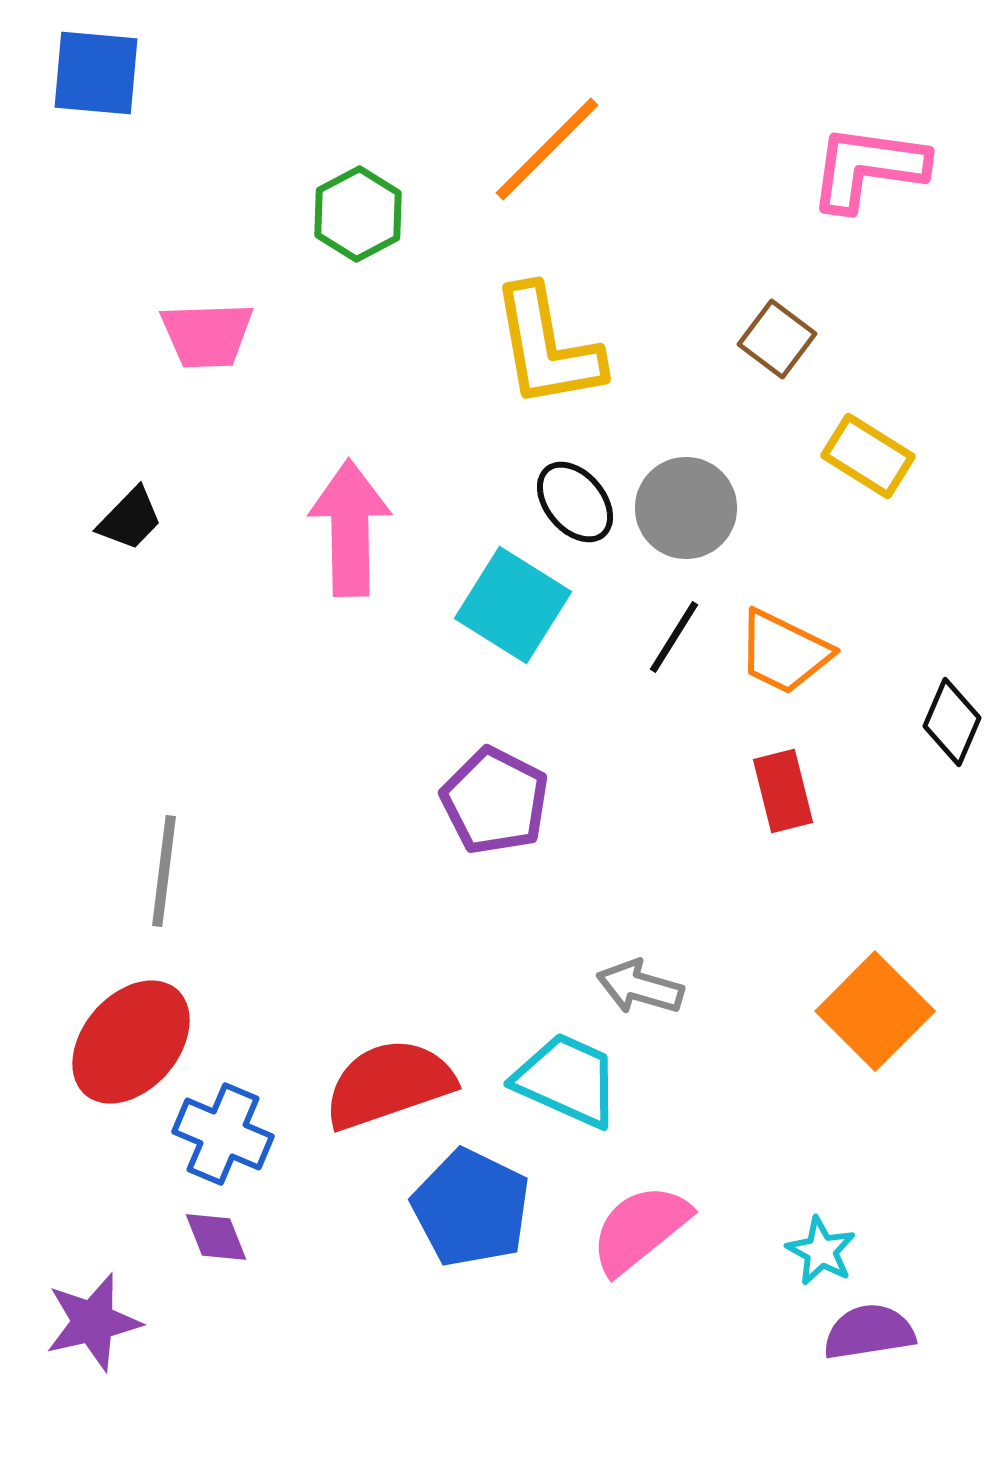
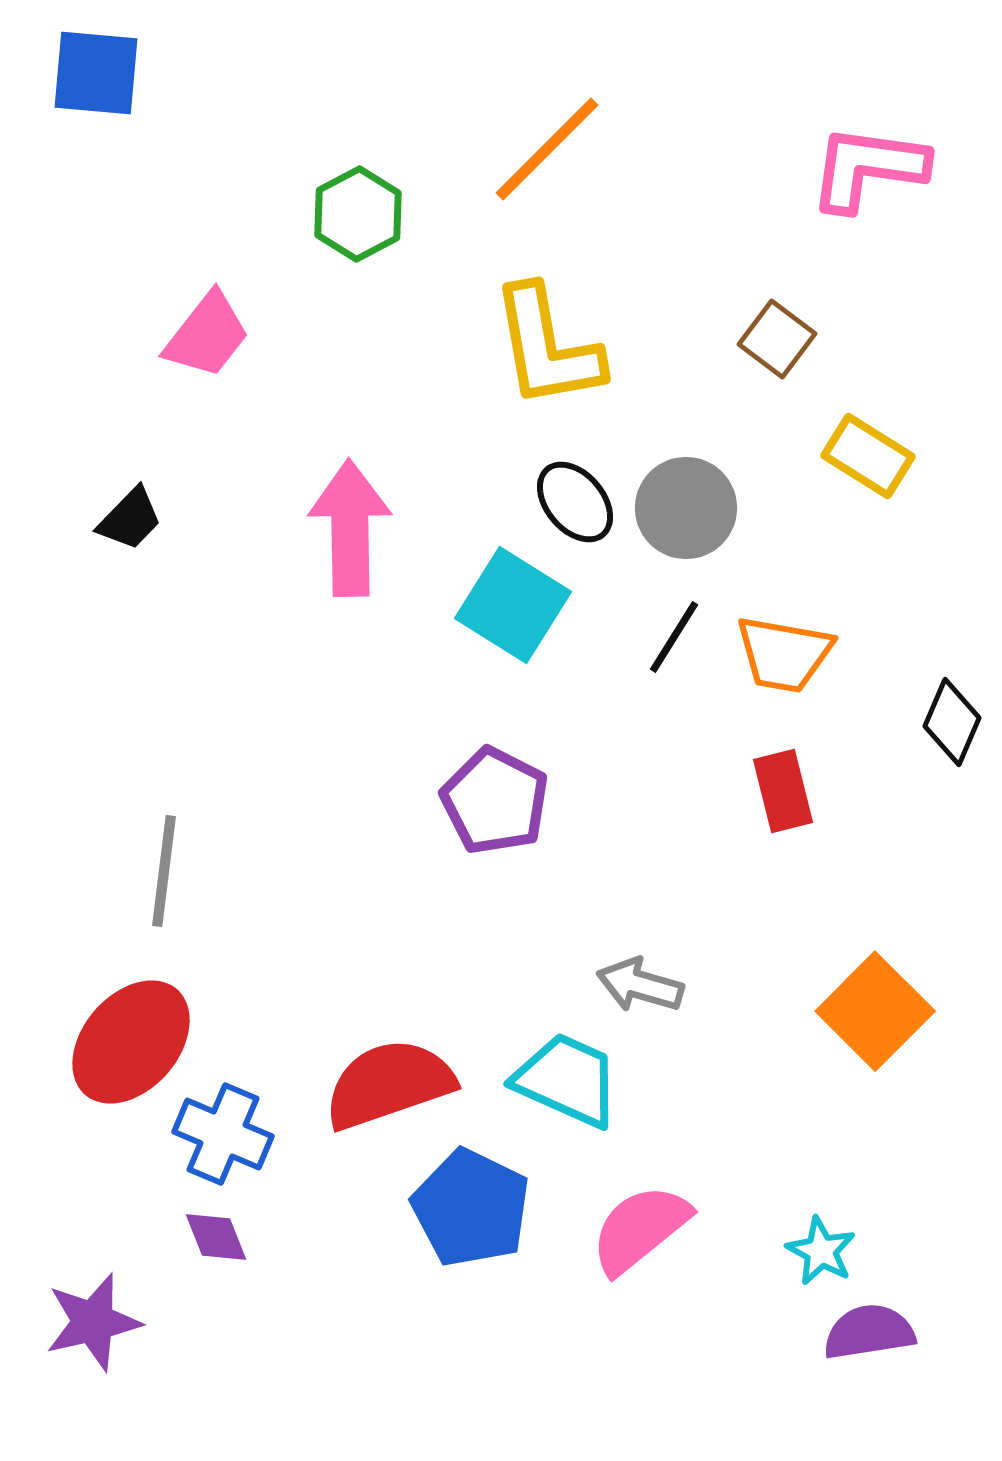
pink trapezoid: rotated 50 degrees counterclockwise
orange trapezoid: moved 2 px down; rotated 16 degrees counterclockwise
gray arrow: moved 2 px up
